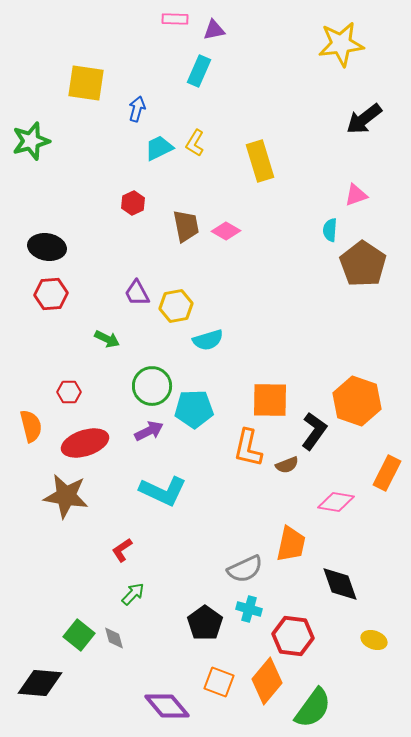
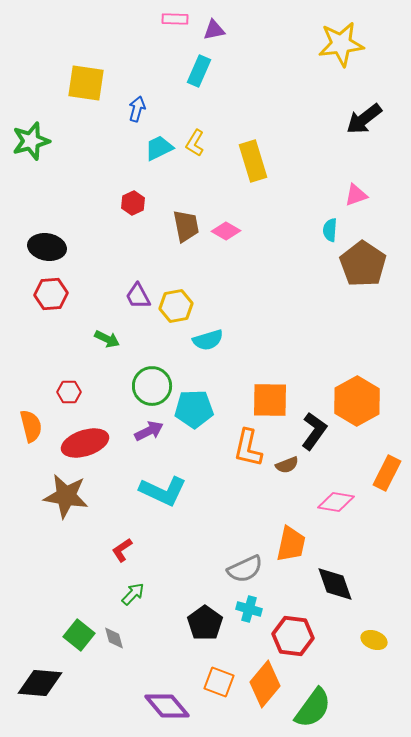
yellow rectangle at (260, 161): moved 7 px left
purple trapezoid at (137, 293): moved 1 px right, 3 px down
orange hexagon at (357, 401): rotated 12 degrees clockwise
black diamond at (340, 584): moved 5 px left
orange diamond at (267, 681): moved 2 px left, 3 px down
